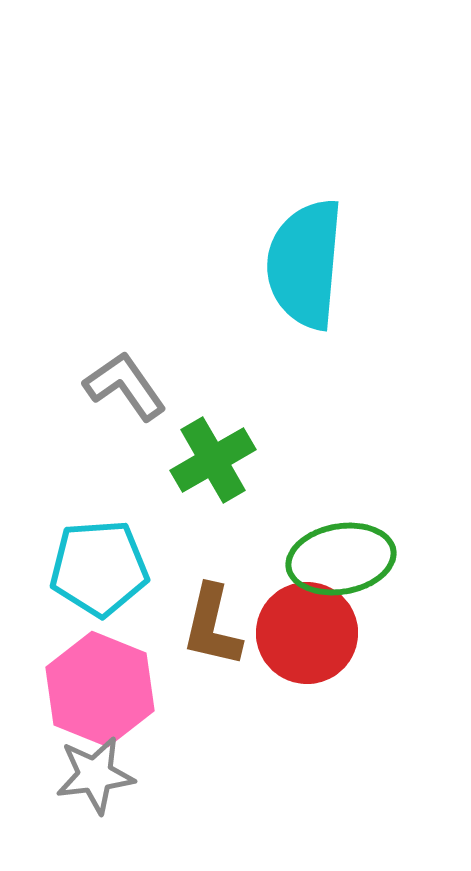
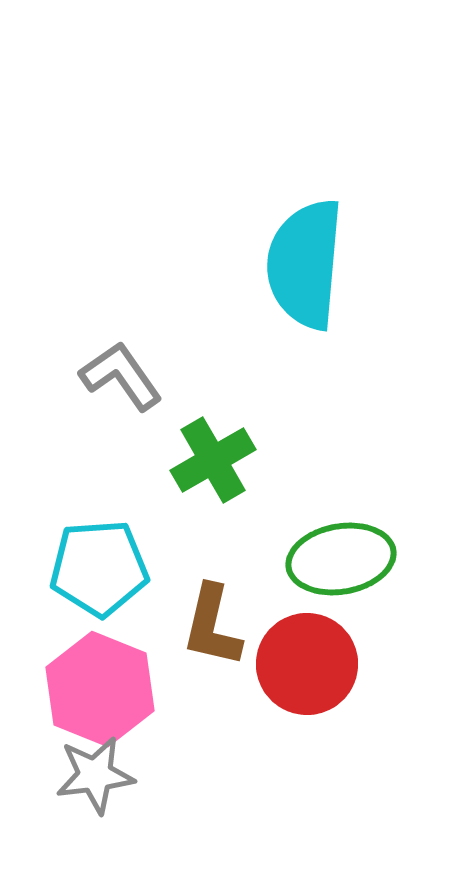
gray L-shape: moved 4 px left, 10 px up
red circle: moved 31 px down
